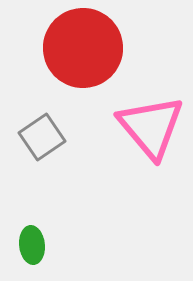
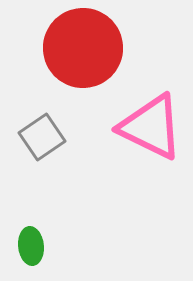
pink triangle: rotated 24 degrees counterclockwise
green ellipse: moved 1 px left, 1 px down
